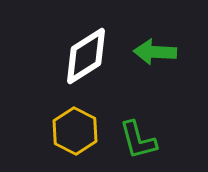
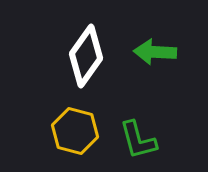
white diamond: rotated 22 degrees counterclockwise
yellow hexagon: rotated 12 degrees counterclockwise
